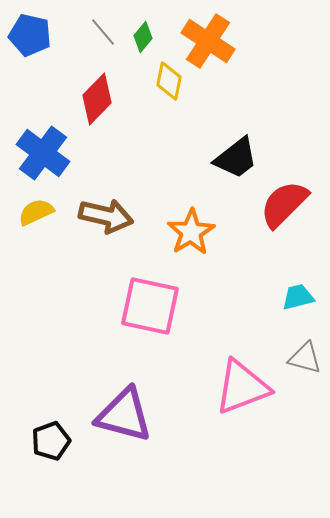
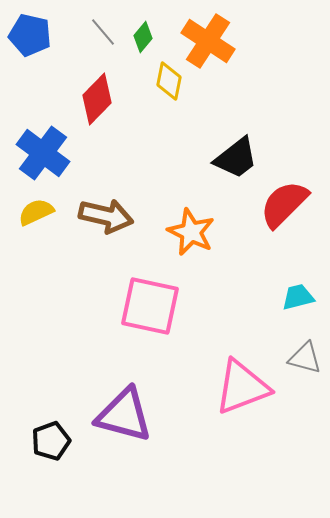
orange star: rotated 15 degrees counterclockwise
